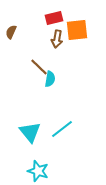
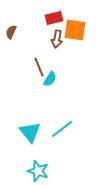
orange square: moved 2 px left; rotated 15 degrees clockwise
brown line: rotated 24 degrees clockwise
cyan semicircle: rotated 21 degrees clockwise
